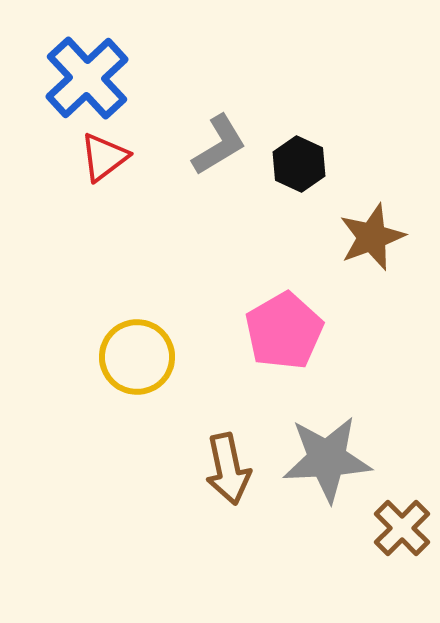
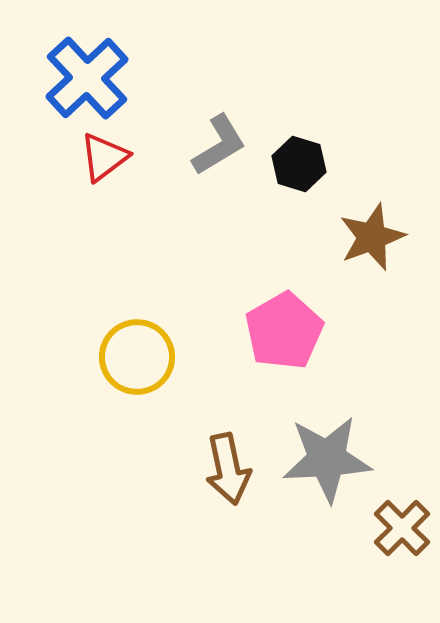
black hexagon: rotated 8 degrees counterclockwise
